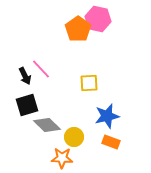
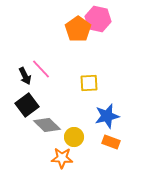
black square: rotated 20 degrees counterclockwise
